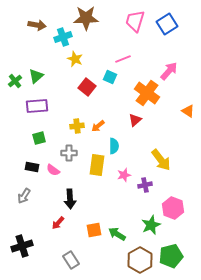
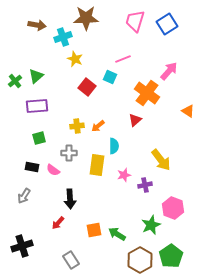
green pentagon: rotated 20 degrees counterclockwise
